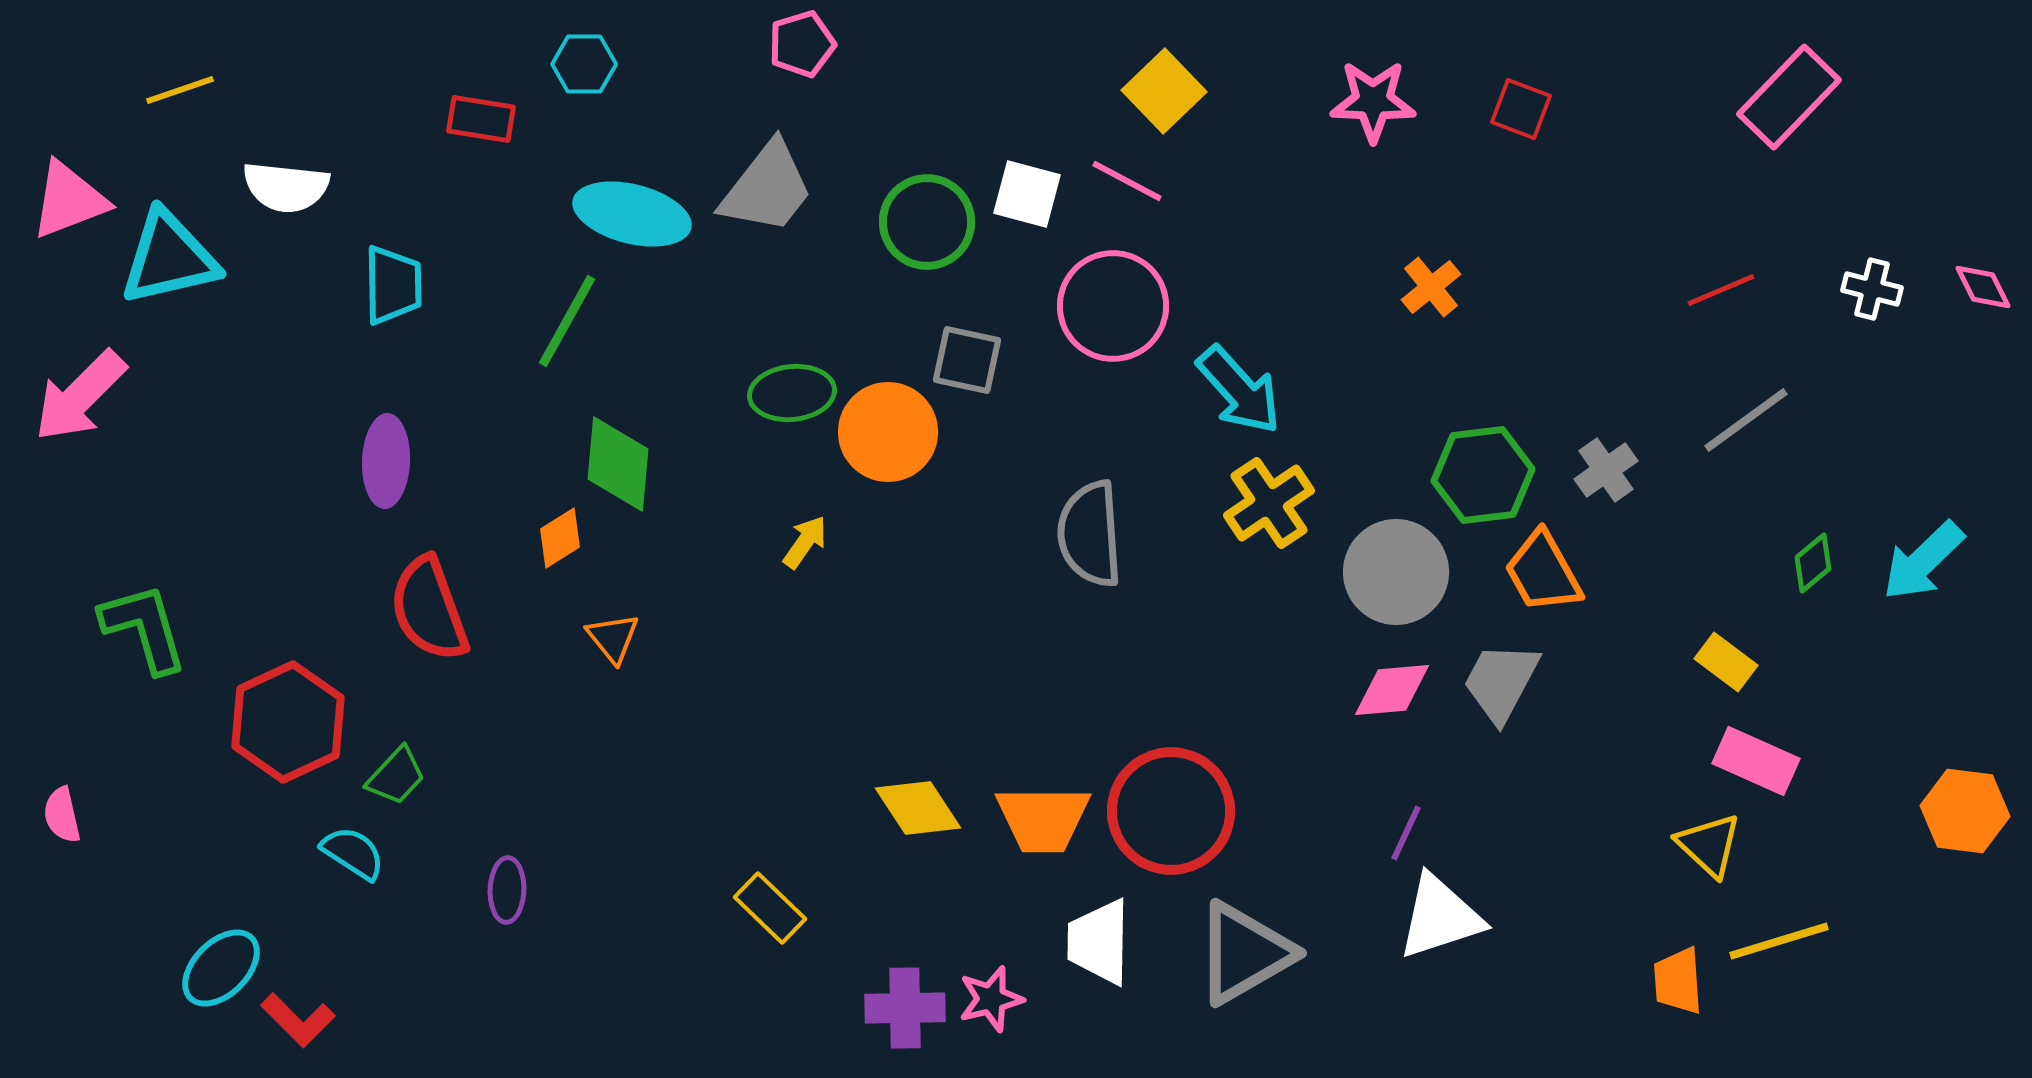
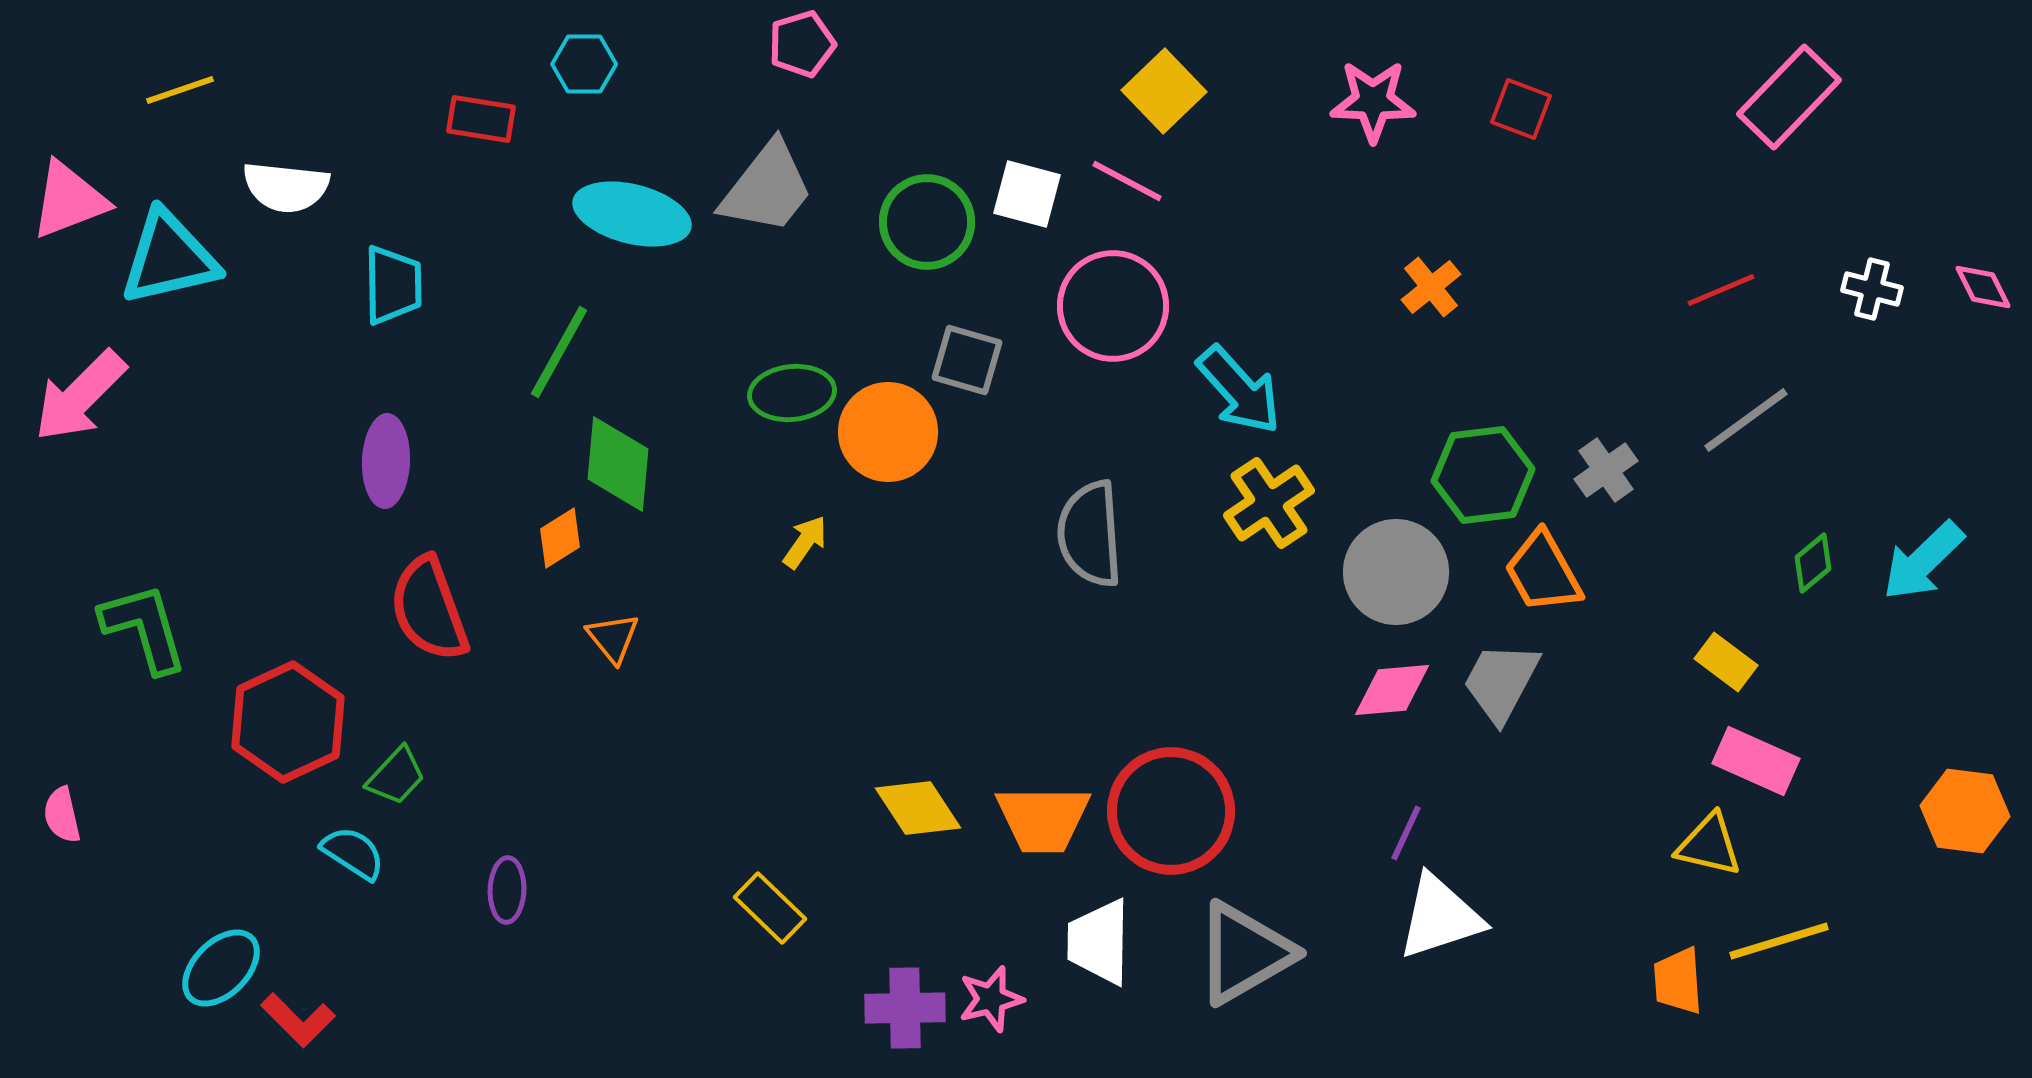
green line at (567, 321): moved 8 px left, 31 px down
gray square at (967, 360): rotated 4 degrees clockwise
yellow triangle at (1709, 845): rotated 30 degrees counterclockwise
